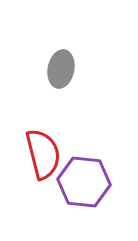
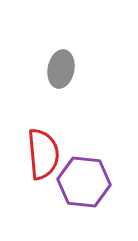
red semicircle: rotated 9 degrees clockwise
